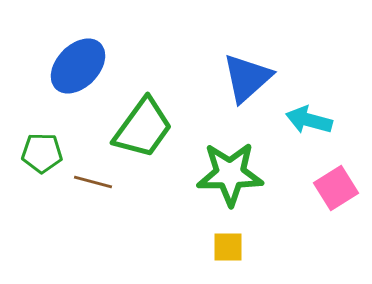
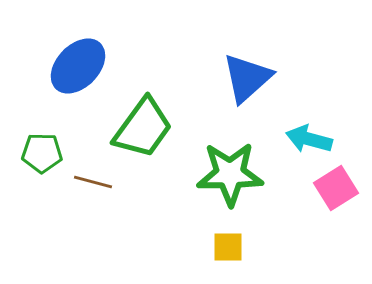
cyan arrow: moved 19 px down
